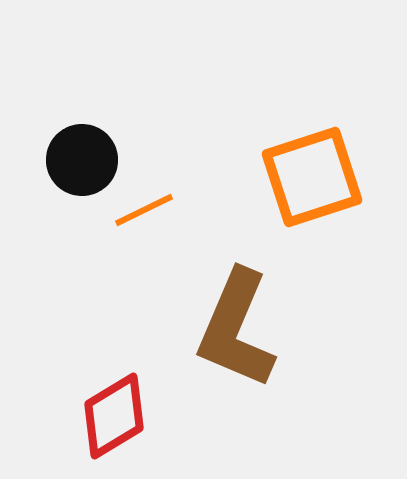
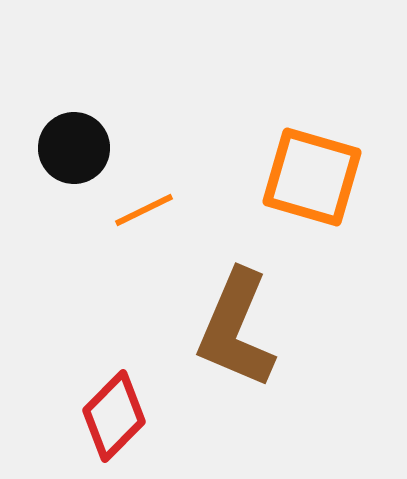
black circle: moved 8 px left, 12 px up
orange square: rotated 34 degrees clockwise
red diamond: rotated 14 degrees counterclockwise
